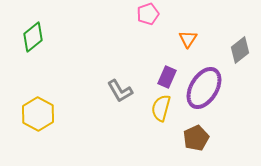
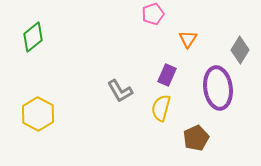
pink pentagon: moved 5 px right
gray diamond: rotated 20 degrees counterclockwise
purple rectangle: moved 2 px up
purple ellipse: moved 14 px right; rotated 39 degrees counterclockwise
